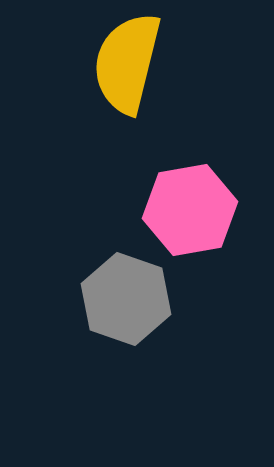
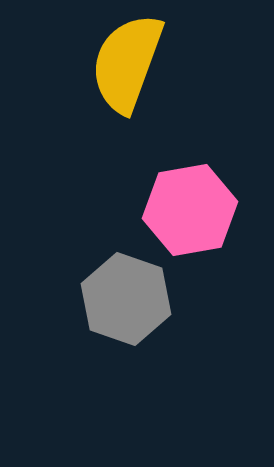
yellow semicircle: rotated 6 degrees clockwise
